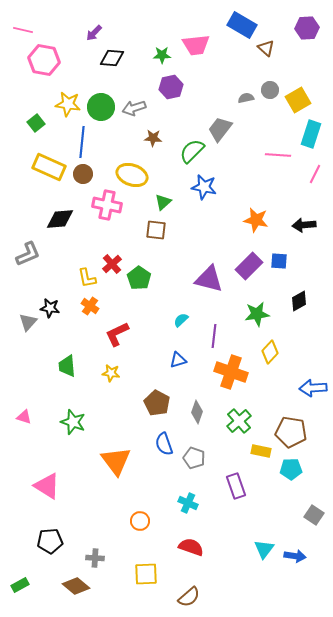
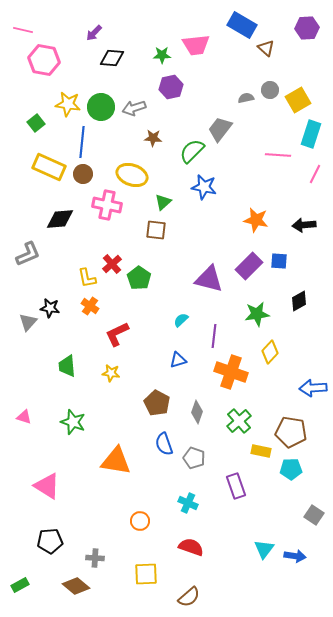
orange triangle at (116, 461): rotated 44 degrees counterclockwise
